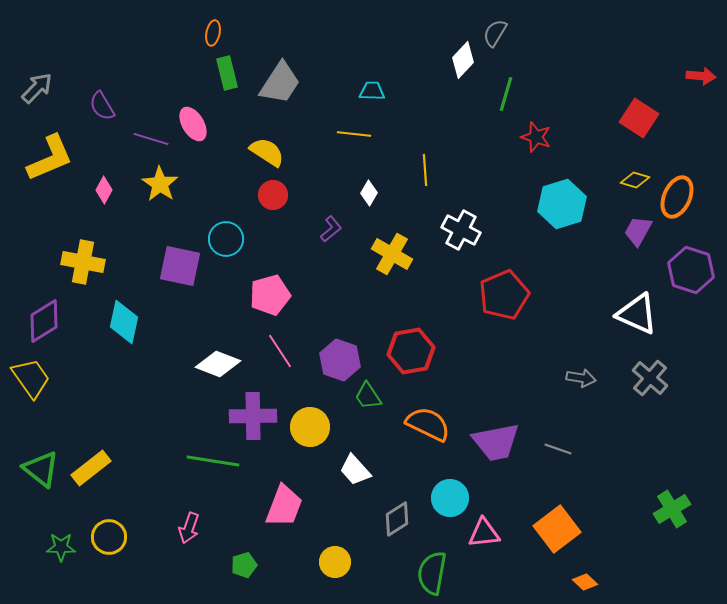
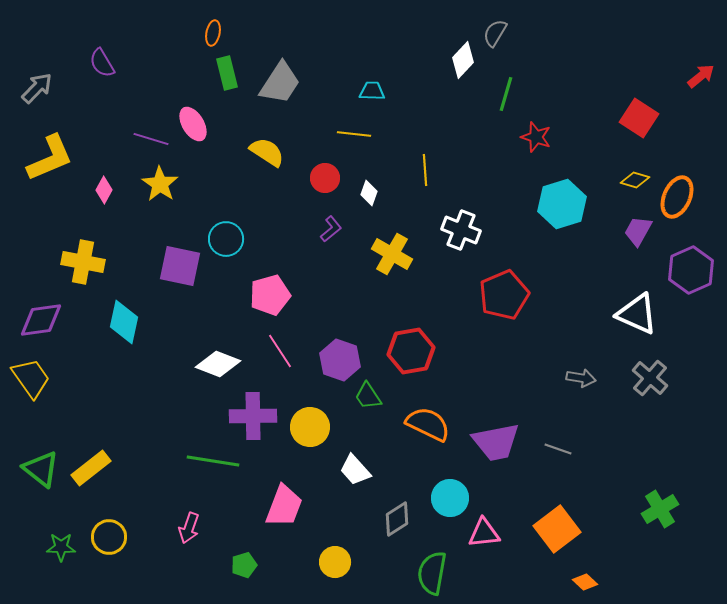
red arrow at (701, 76): rotated 44 degrees counterclockwise
purple semicircle at (102, 106): moved 43 px up
white diamond at (369, 193): rotated 10 degrees counterclockwise
red circle at (273, 195): moved 52 px right, 17 px up
white cross at (461, 230): rotated 6 degrees counterclockwise
purple hexagon at (691, 270): rotated 18 degrees clockwise
purple diamond at (44, 321): moved 3 px left, 1 px up; rotated 24 degrees clockwise
green cross at (672, 509): moved 12 px left
